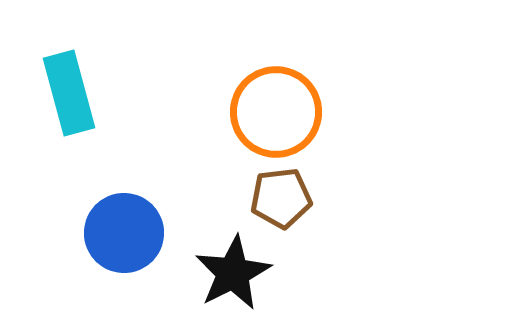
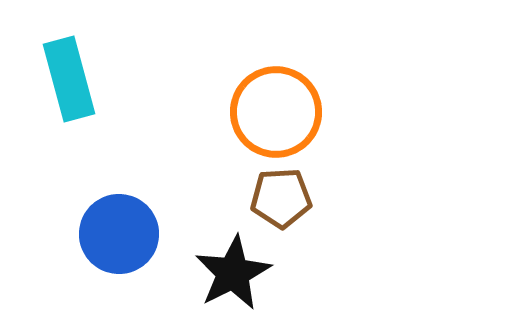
cyan rectangle: moved 14 px up
brown pentagon: rotated 4 degrees clockwise
blue circle: moved 5 px left, 1 px down
